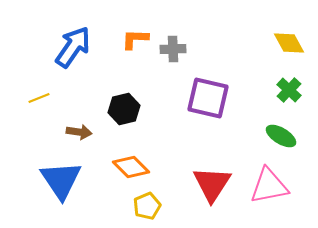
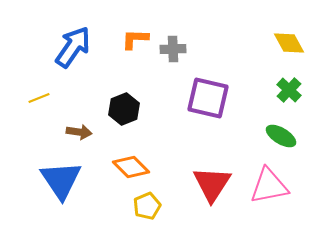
black hexagon: rotated 8 degrees counterclockwise
